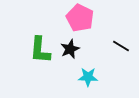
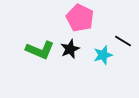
black line: moved 2 px right, 5 px up
green L-shape: rotated 72 degrees counterclockwise
cyan star: moved 15 px right, 22 px up; rotated 18 degrees counterclockwise
